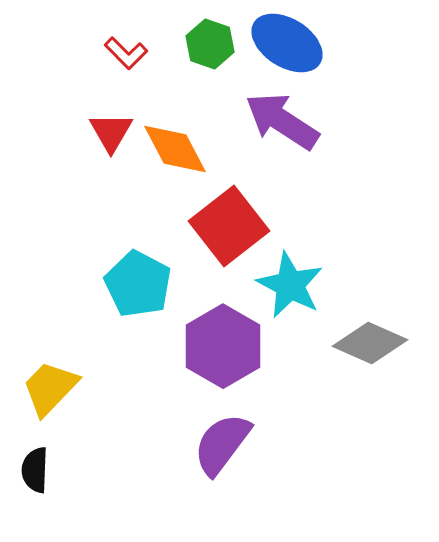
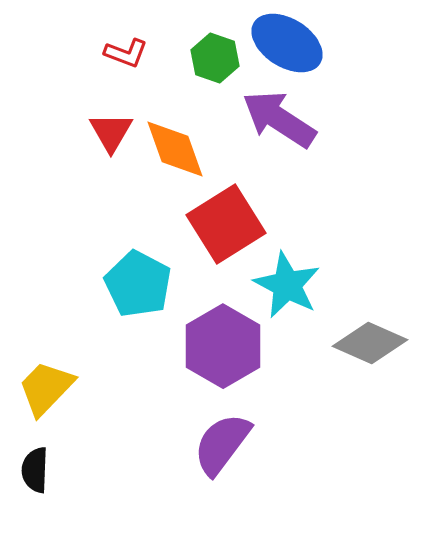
green hexagon: moved 5 px right, 14 px down
red L-shape: rotated 24 degrees counterclockwise
purple arrow: moved 3 px left, 2 px up
orange diamond: rotated 8 degrees clockwise
red square: moved 3 px left, 2 px up; rotated 6 degrees clockwise
cyan star: moved 3 px left
yellow trapezoid: moved 4 px left
